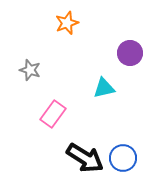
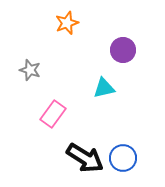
purple circle: moved 7 px left, 3 px up
